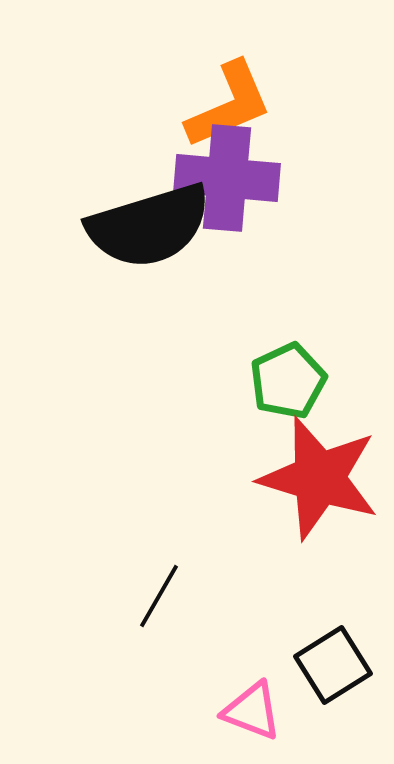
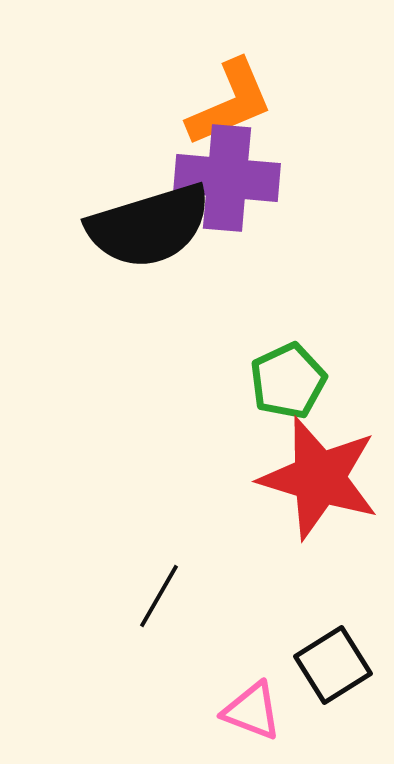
orange L-shape: moved 1 px right, 2 px up
